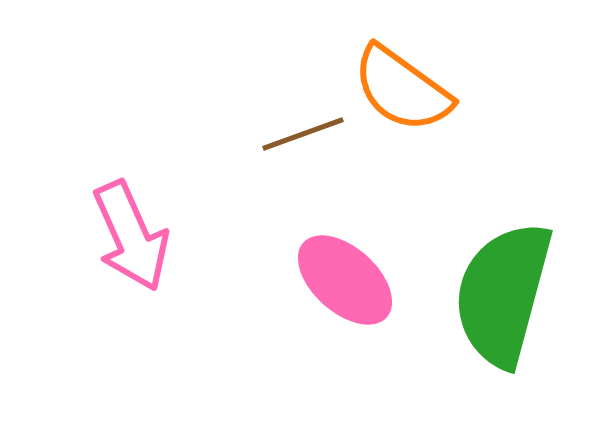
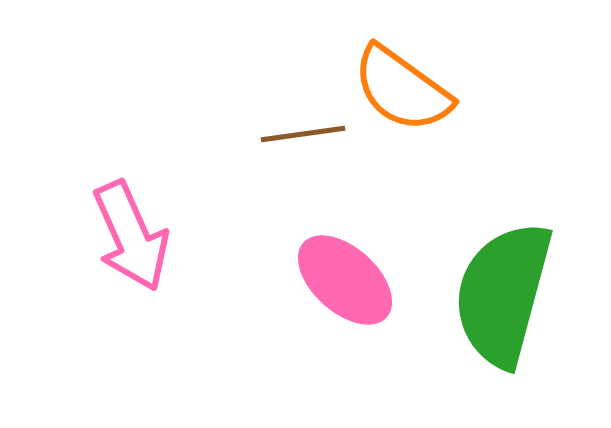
brown line: rotated 12 degrees clockwise
